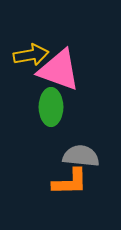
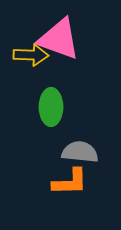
yellow arrow: rotated 12 degrees clockwise
pink triangle: moved 31 px up
gray semicircle: moved 1 px left, 4 px up
